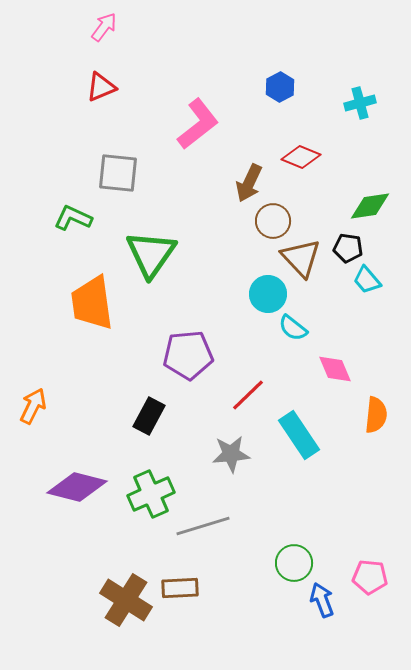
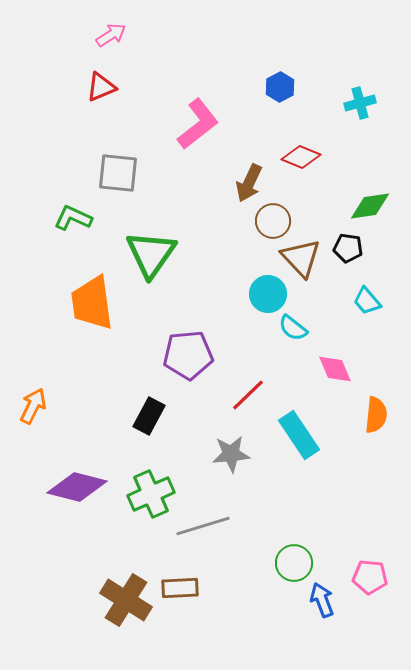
pink arrow: moved 7 px right, 8 px down; rotated 20 degrees clockwise
cyan trapezoid: moved 21 px down
